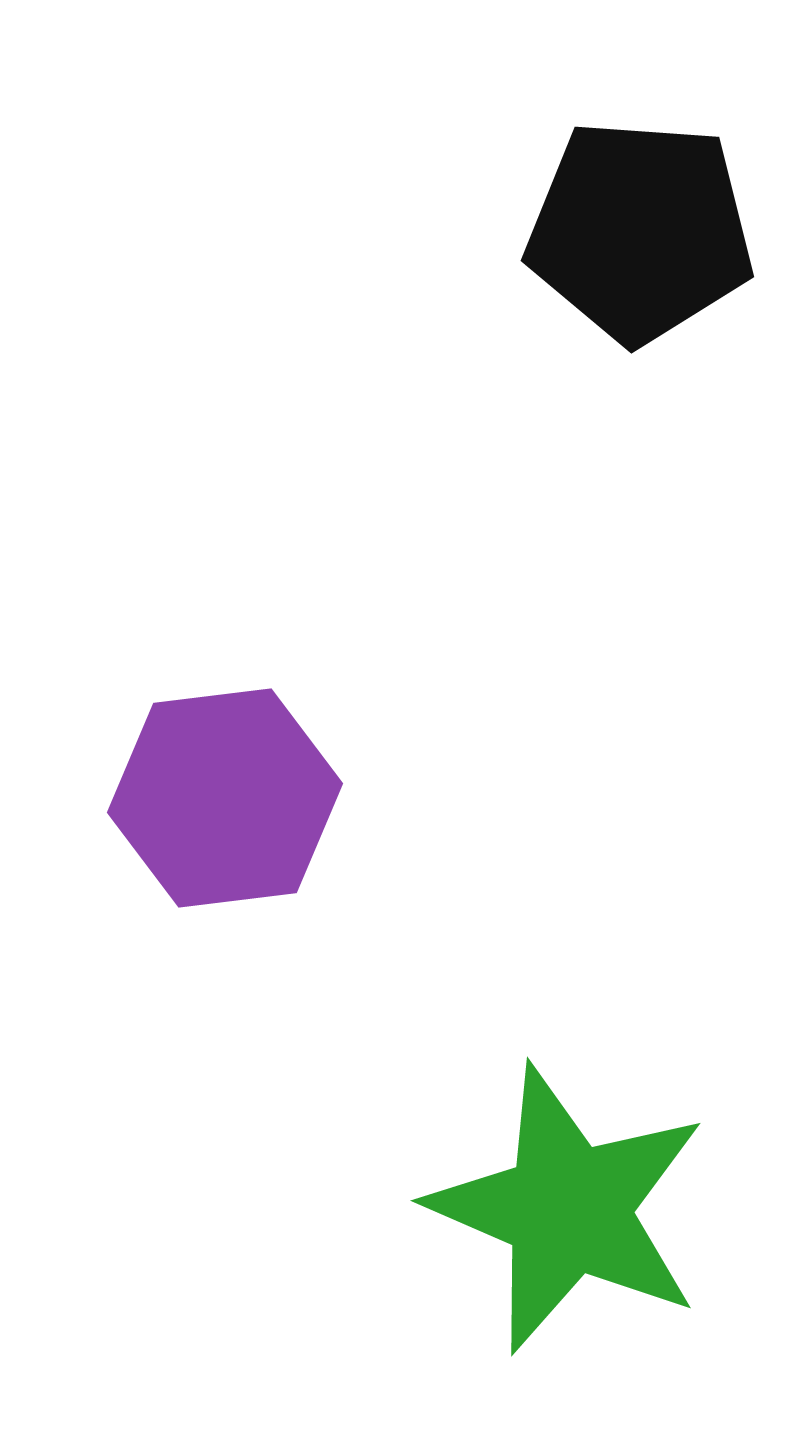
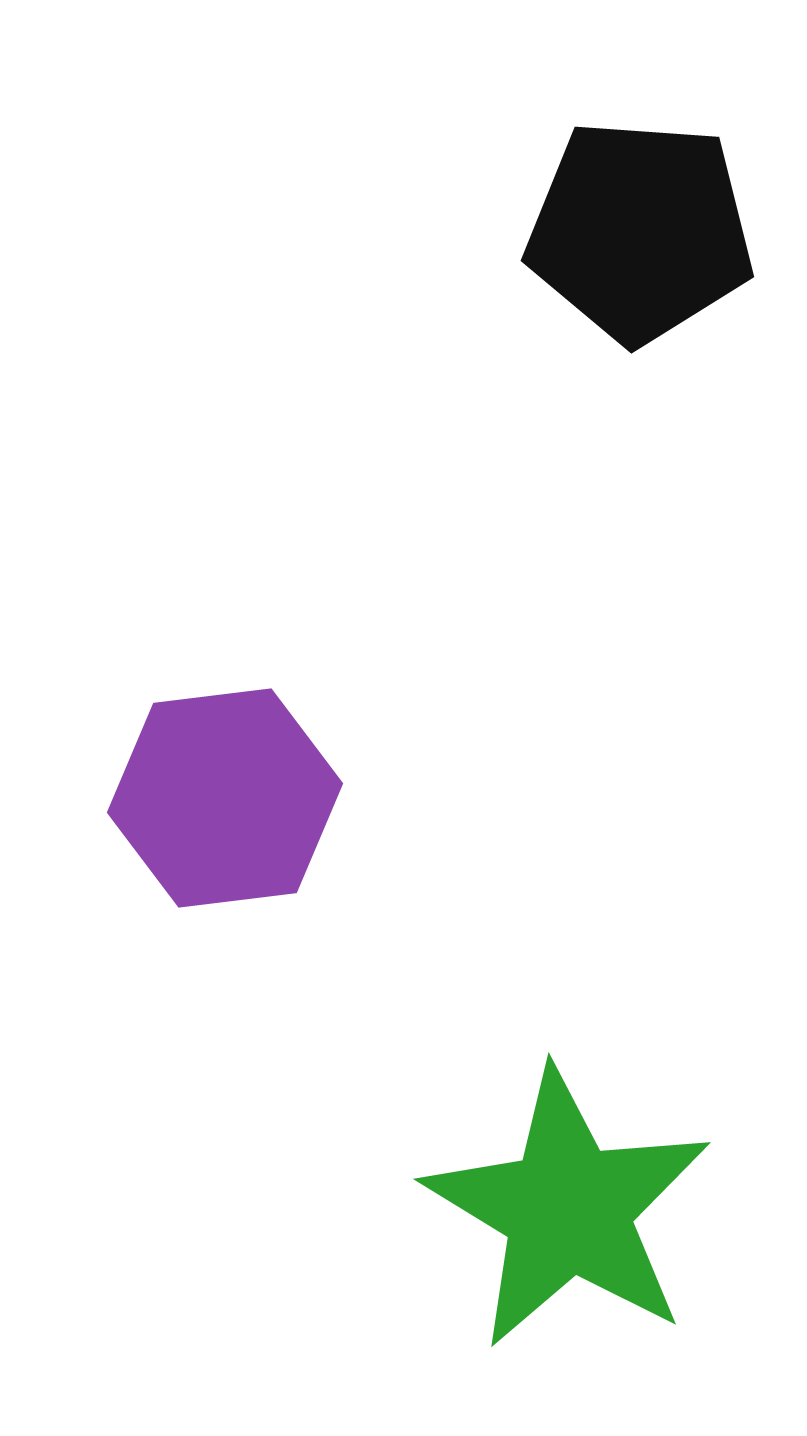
green star: rotated 8 degrees clockwise
